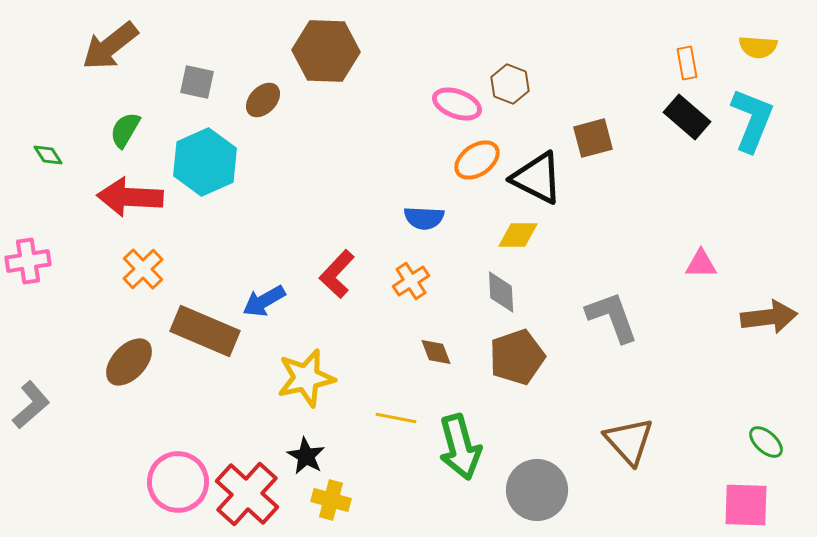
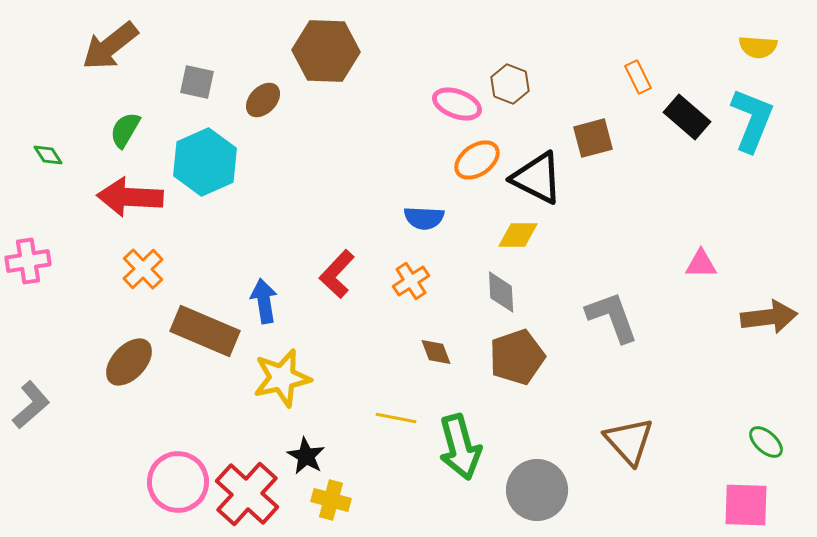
orange rectangle at (687, 63): moved 49 px left, 14 px down; rotated 16 degrees counterclockwise
blue arrow at (264, 301): rotated 111 degrees clockwise
yellow star at (306, 378): moved 24 px left
